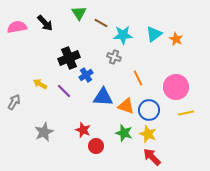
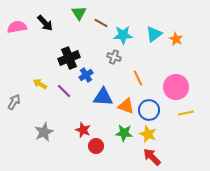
green star: rotated 12 degrees counterclockwise
